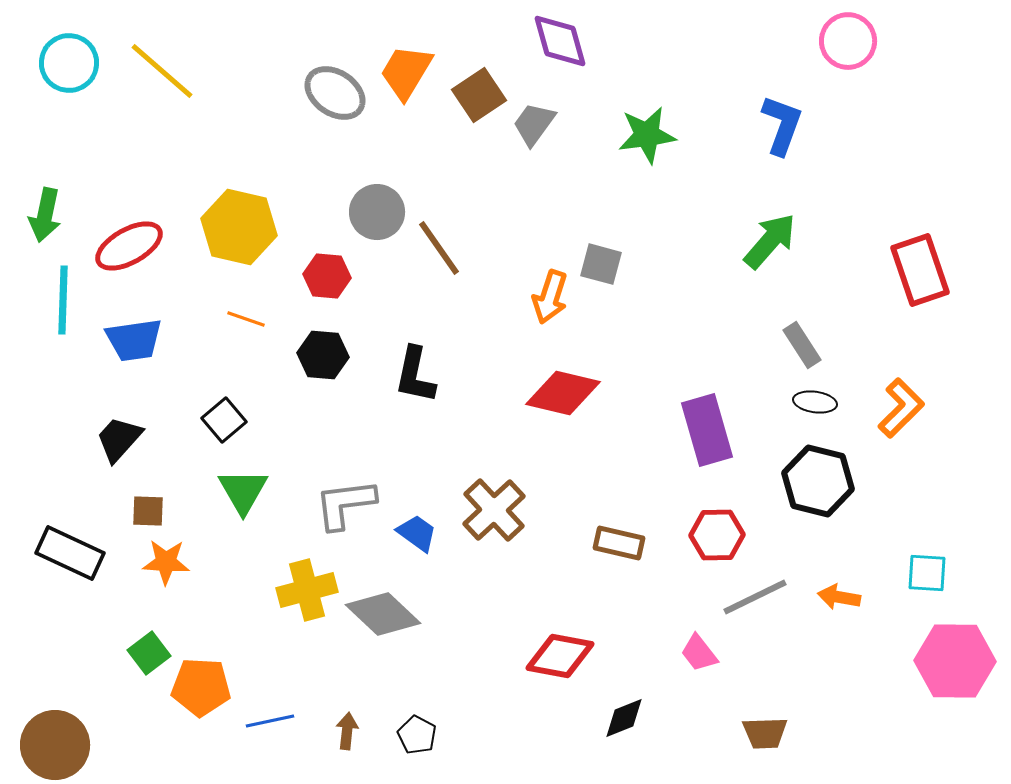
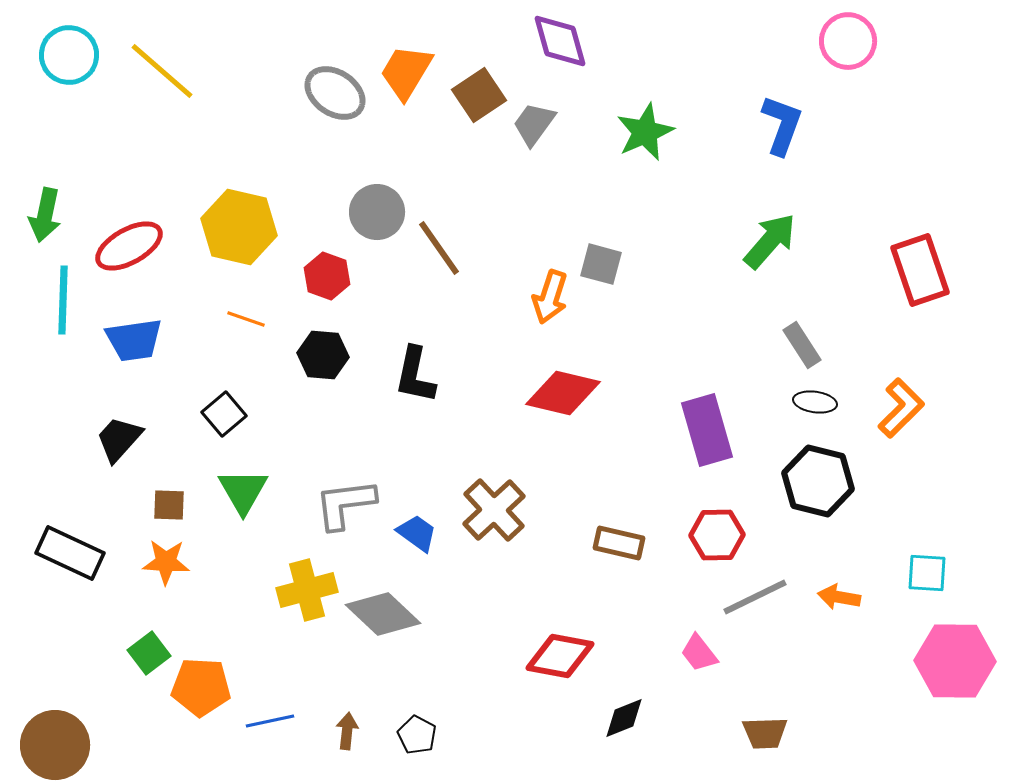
cyan circle at (69, 63): moved 8 px up
green star at (647, 135): moved 2 px left, 3 px up; rotated 16 degrees counterclockwise
red hexagon at (327, 276): rotated 15 degrees clockwise
black square at (224, 420): moved 6 px up
brown square at (148, 511): moved 21 px right, 6 px up
